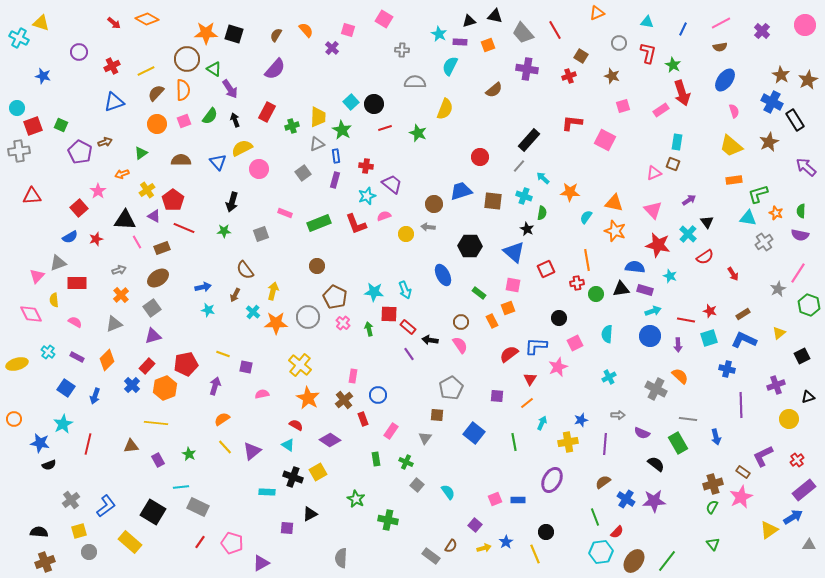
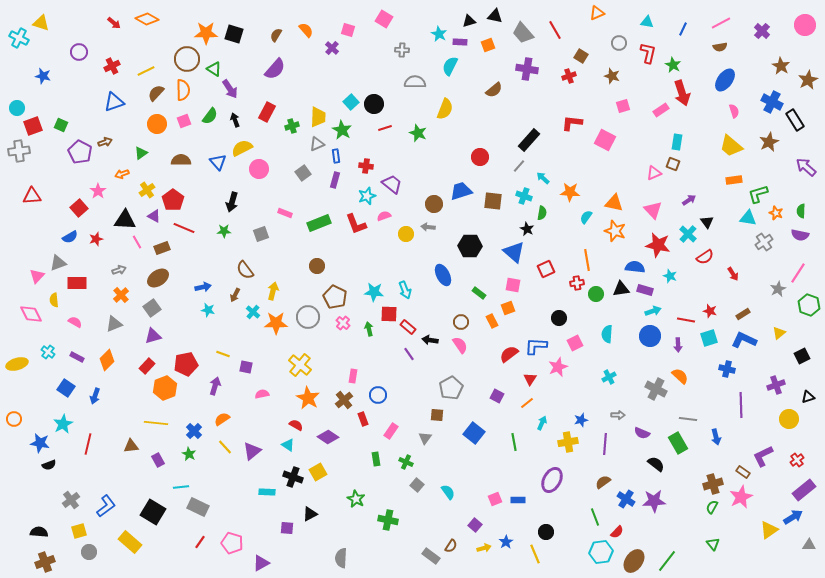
brown star at (781, 75): moved 9 px up
blue cross at (132, 385): moved 62 px right, 46 px down
purple square at (497, 396): rotated 24 degrees clockwise
purple diamond at (330, 440): moved 2 px left, 3 px up
